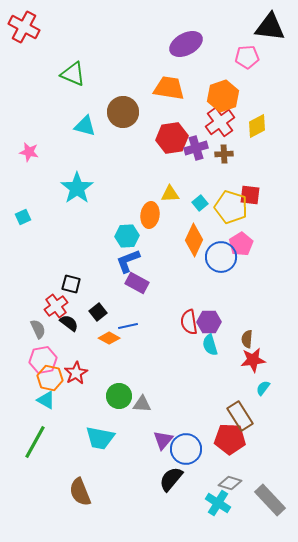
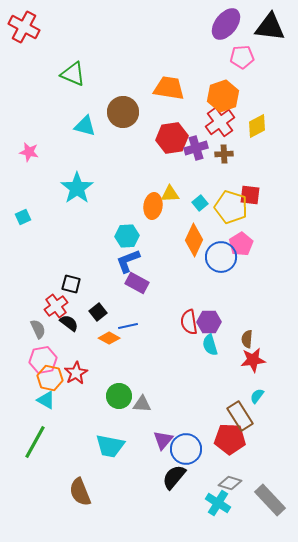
purple ellipse at (186, 44): moved 40 px right, 20 px up; rotated 24 degrees counterclockwise
pink pentagon at (247, 57): moved 5 px left
orange ellipse at (150, 215): moved 3 px right, 9 px up
cyan semicircle at (263, 388): moved 6 px left, 8 px down
cyan trapezoid at (100, 438): moved 10 px right, 8 px down
black semicircle at (171, 479): moved 3 px right, 2 px up
